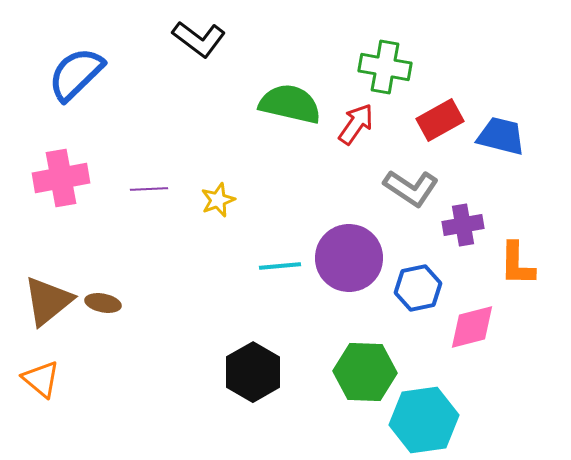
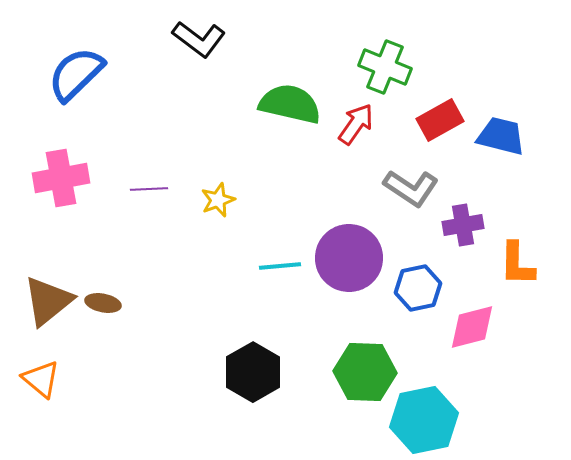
green cross: rotated 12 degrees clockwise
cyan hexagon: rotated 4 degrees counterclockwise
